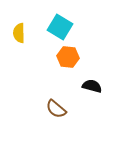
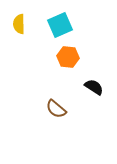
cyan square: moved 2 px up; rotated 35 degrees clockwise
yellow semicircle: moved 9 px up
black semicircle: moved 2 px right, 1 px down; rotated 18 degrees clockwise
